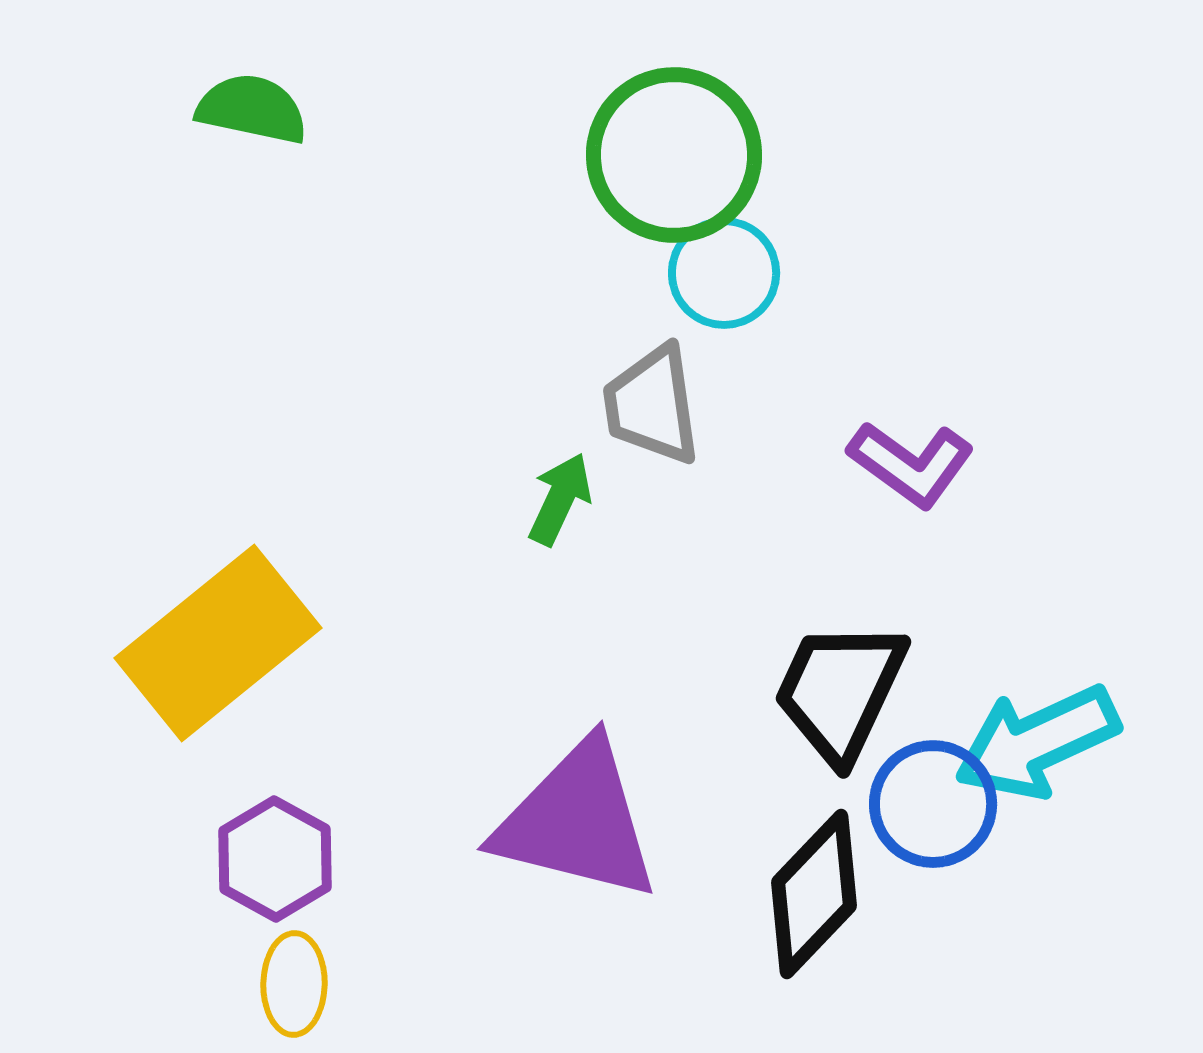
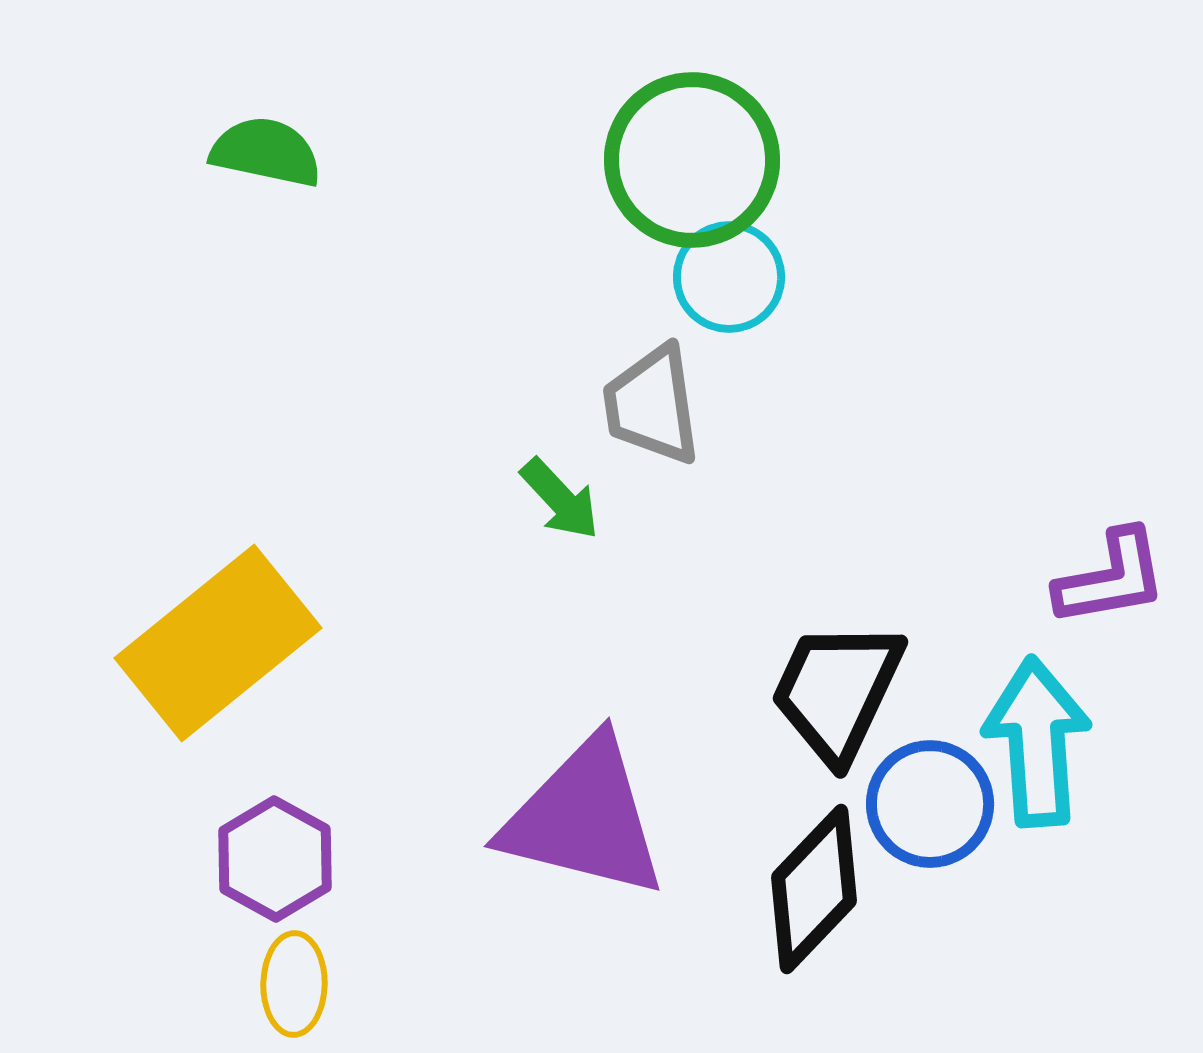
green semicircle: moved 14 px right, 43 px down
green circle: moved 18 px right, 5 px down
cyan circle: moved 5 px right, 4 px down
purple L-shape: moved 200 px right, 114 px down; rotated 46 degrees counterclockwise
green arrow: rotated 112 degrees clockwise
black trapezoid: moved 3 px left
cyan arrow: rotated 111 degrees clockwise
blue circle: moved 3 px left
purple triangle: moved 7 px right, 3 px up
black diamond: moved 5 px up
